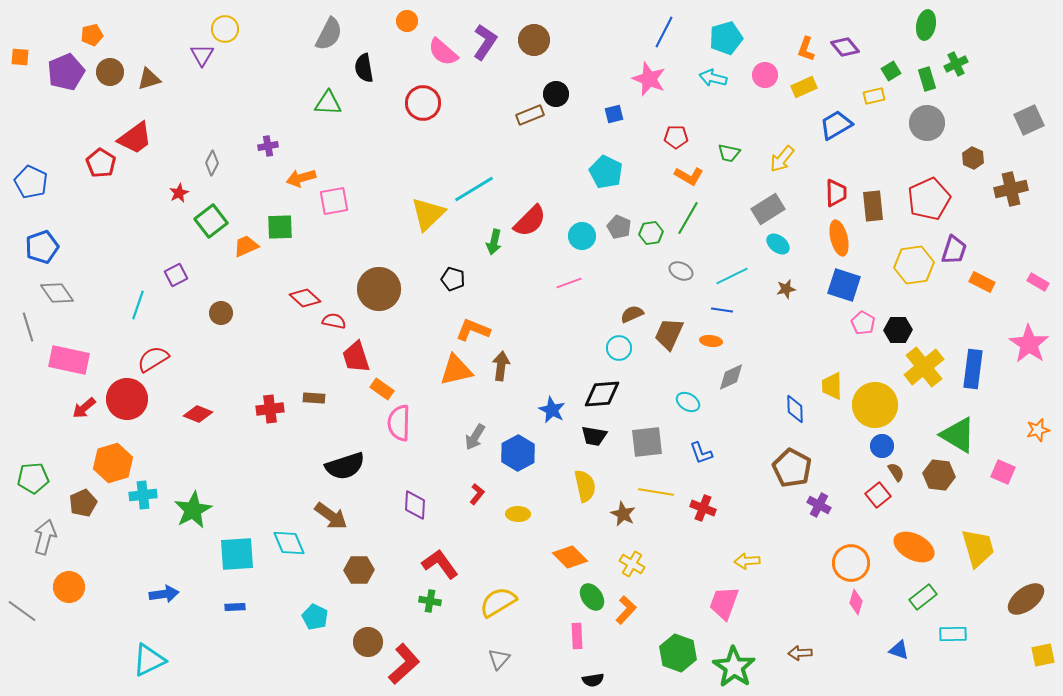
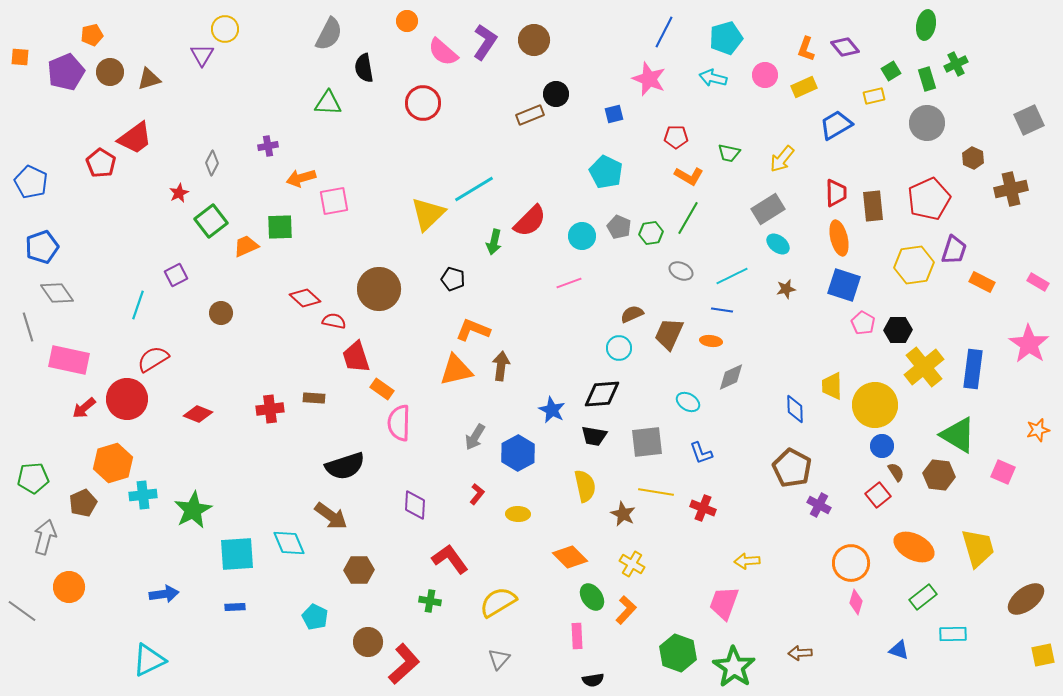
red L-shape at (440, 564): moved 10 px right, 5 px up
